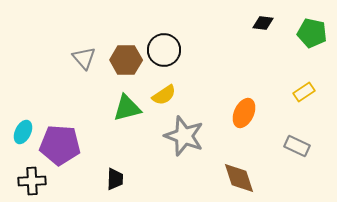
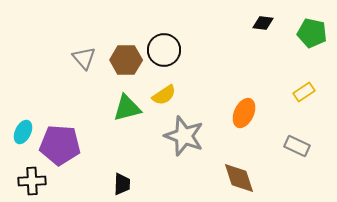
black trapezoid: moved 7 px right, 5 px down
